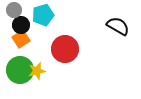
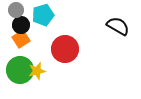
gray circle: moved 2 px right
